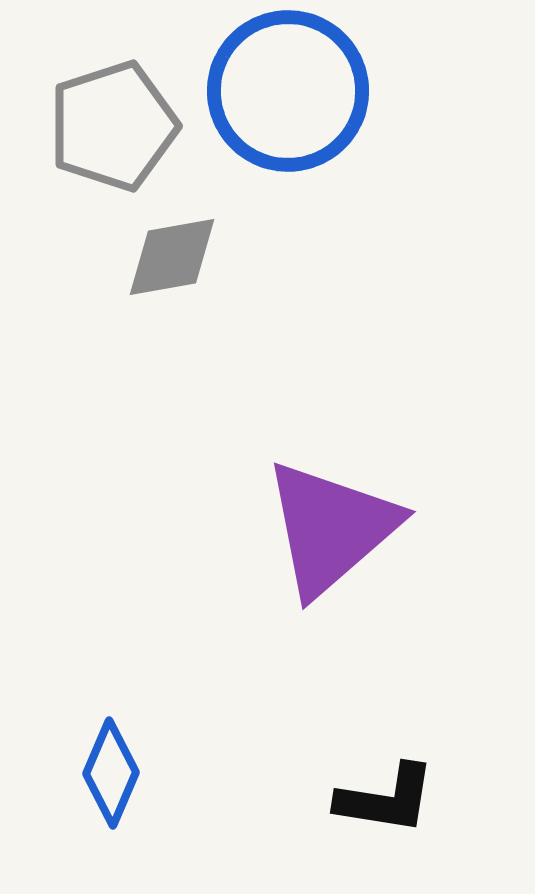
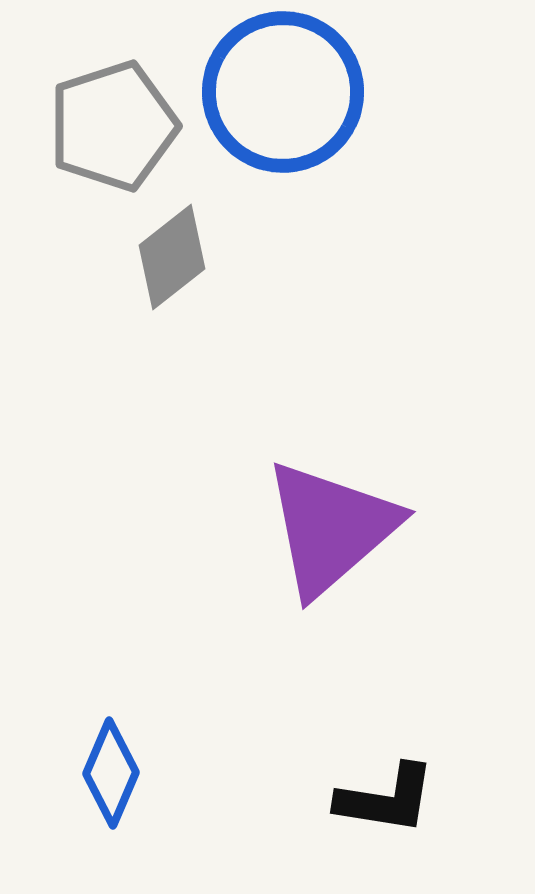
blue circle: moved 5 px left, 1 px down
gray diamond: rotated 28 degrees counterclockwise
